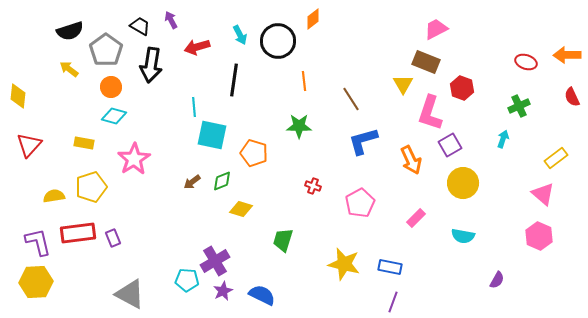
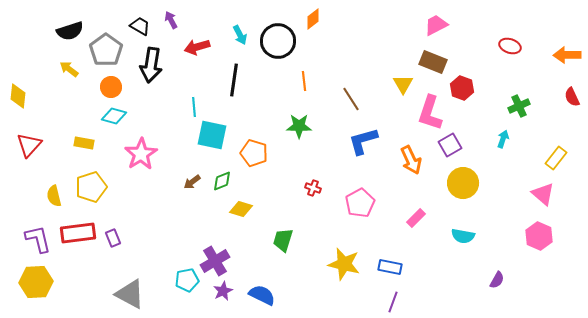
pink trapezoid at (436, 29): moved 4 px up
brown rectangle at (426, 62): moved 7 px right
red ellipse at (526, 62): moved 16 px left, 16 px up
yellow rectangle at (556, 158): rotated 15 degrees counterclockwise
pink star at (134, 159): moved 7 px right, 5 px up
red cross at (313, 186): moved 2 px down
yellow semicircle at (54, 196): rotated 95 degrees counterclockwise
purple L-shape at (38, 242): moved 3 px up
cyan pentagon at (187, 280): rotated 15 degrees counterclockwise
